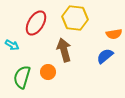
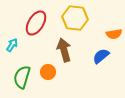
cyan arrow: rotated 88 degrees counterclockwise
blue semicircle: moved 4 px left
